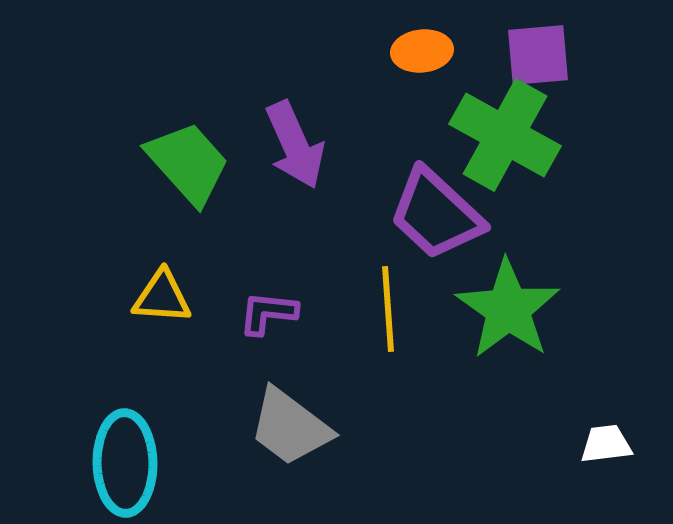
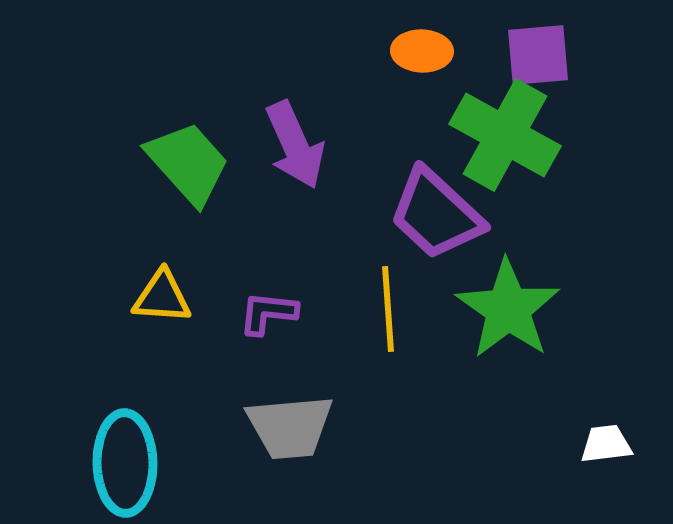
orange ellipse: rotated 8 degrees clockwise
gray trapezoid: rotated 42 degrees counterclockwise
